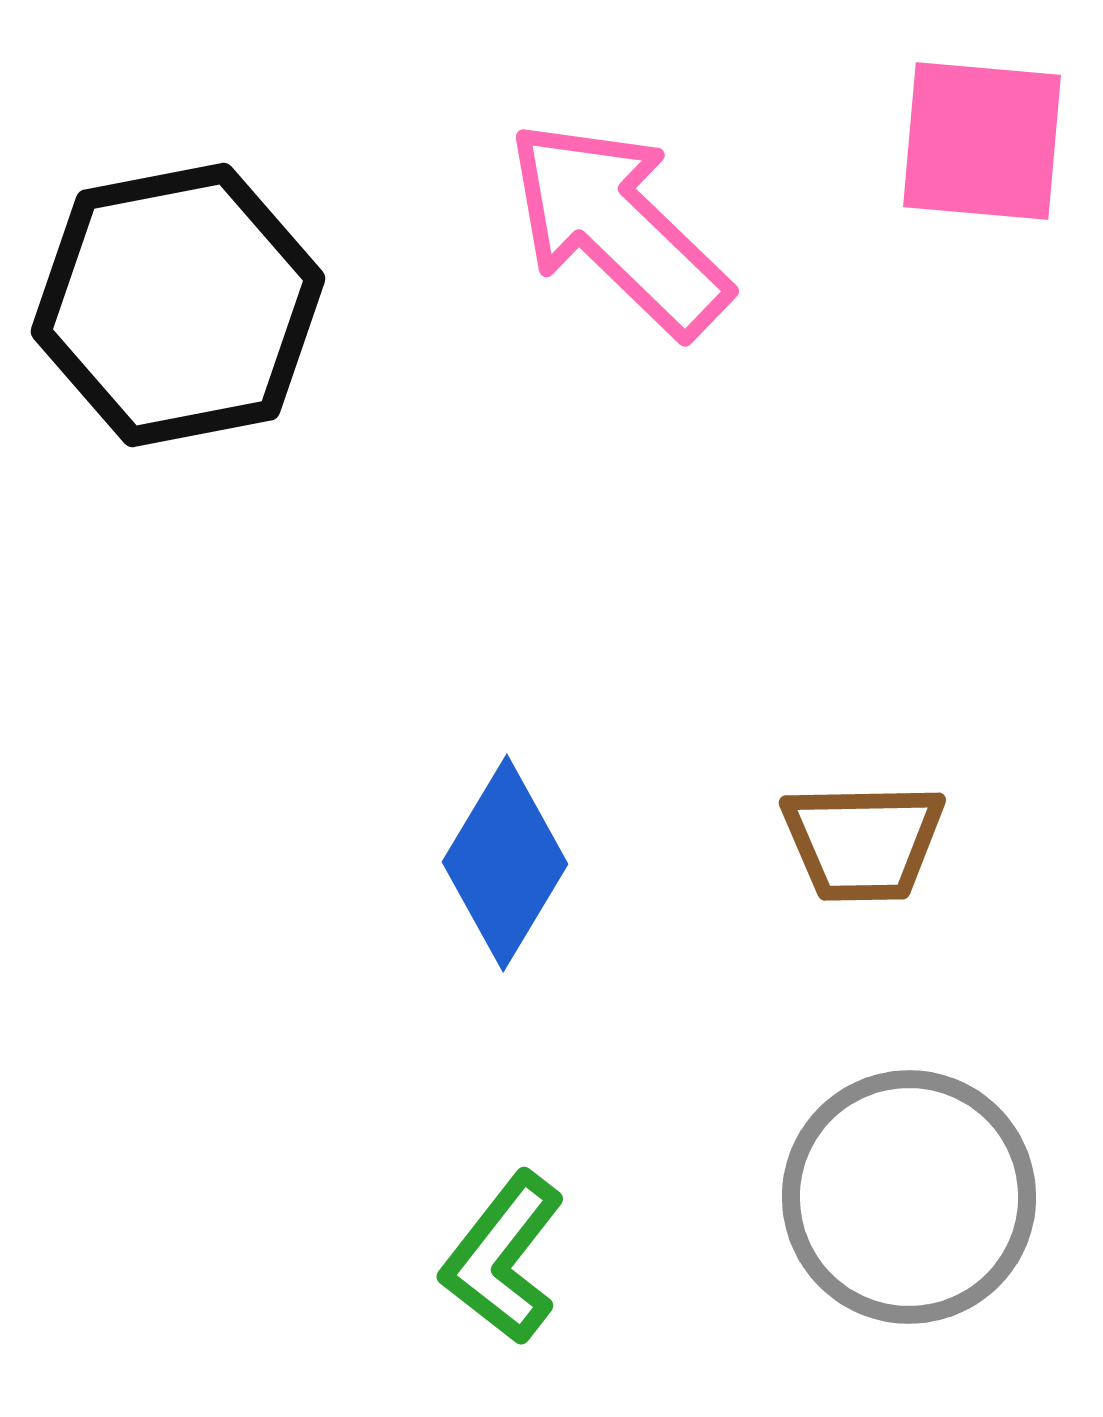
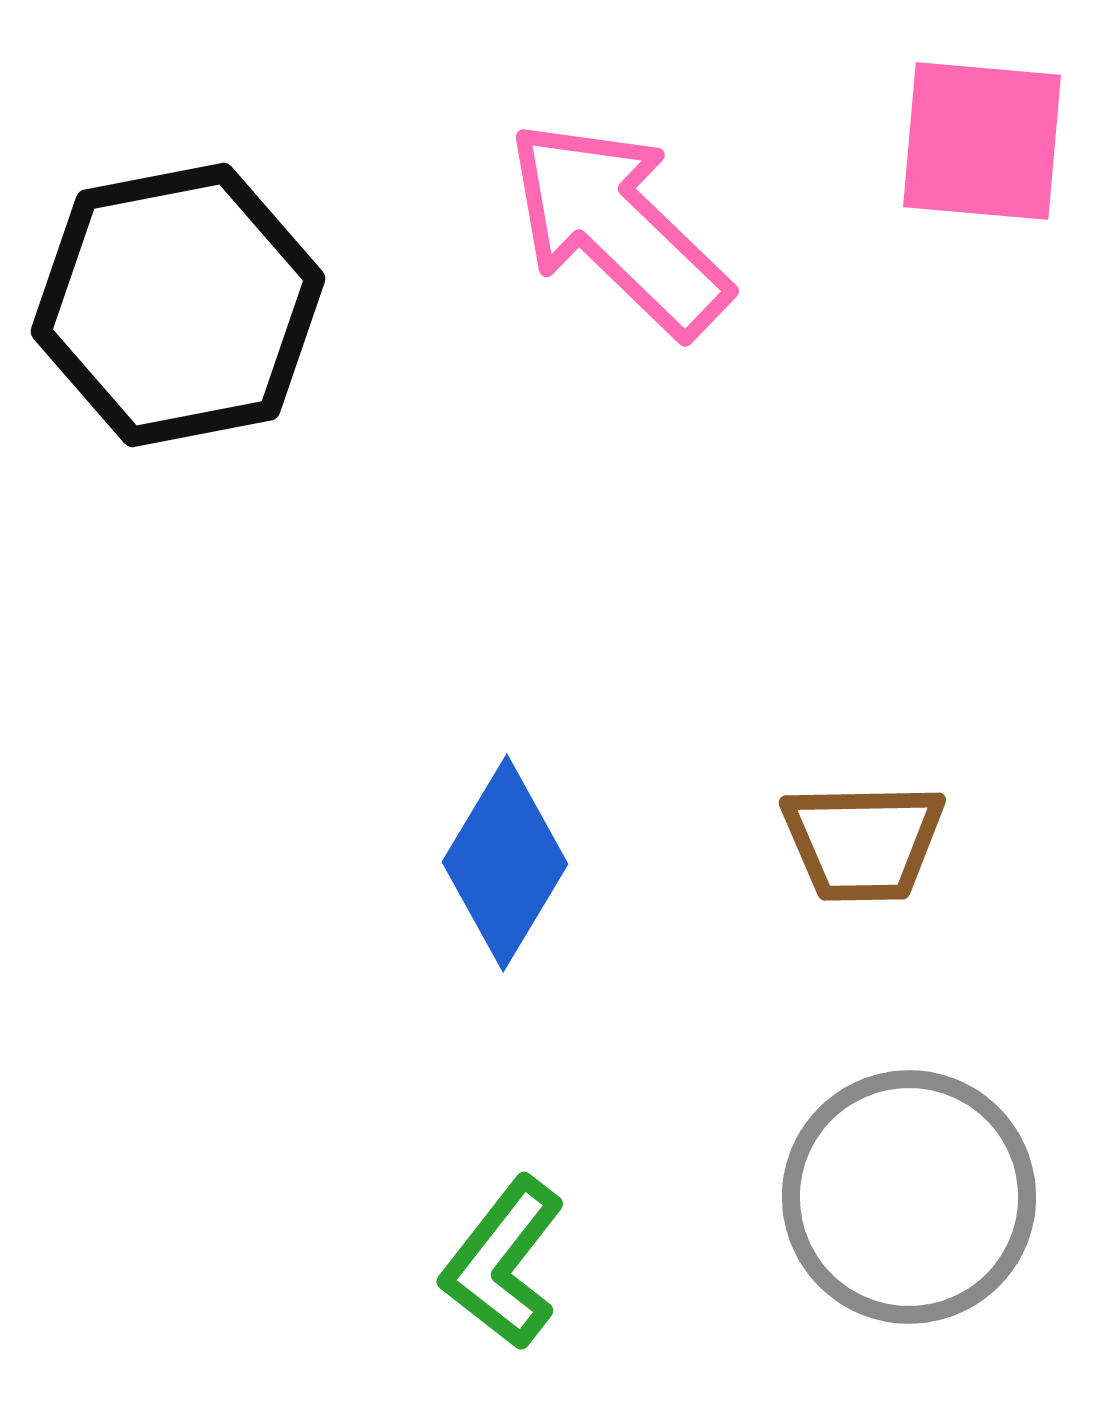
green L-shape: moved 5 px down
